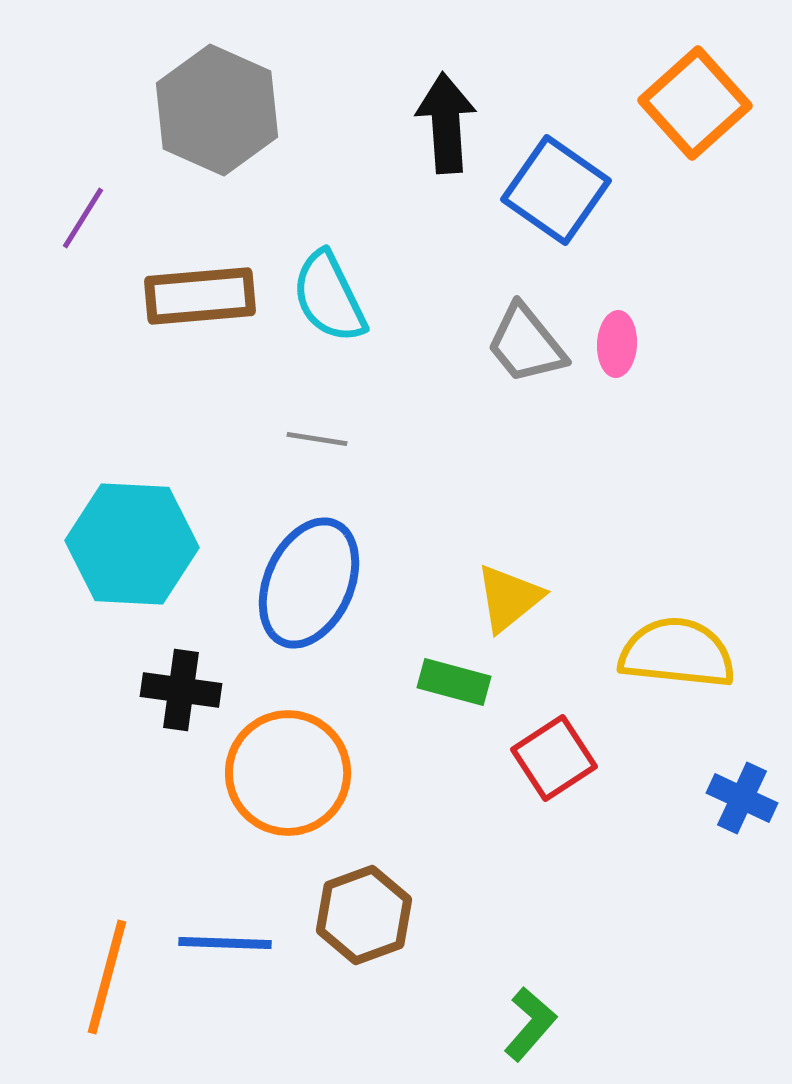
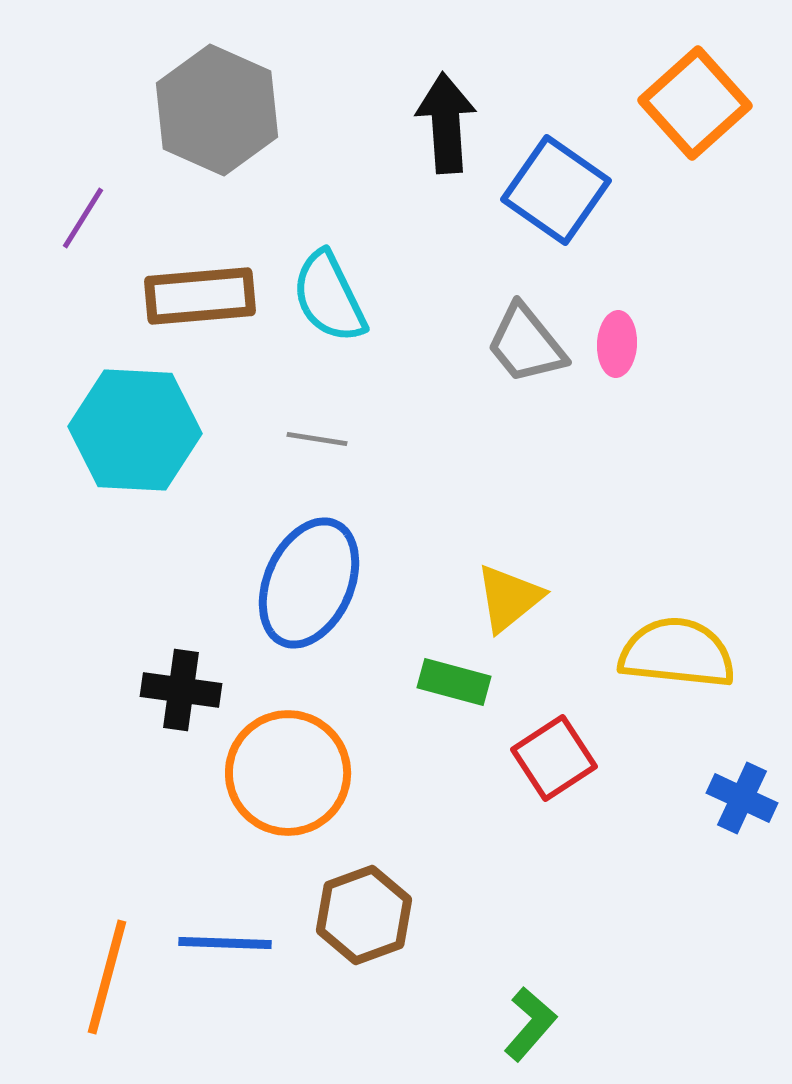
cyan hexagon: moved 3 px right, 114 px up
